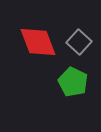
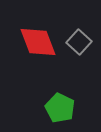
green pentagon: moved 13 px left, 26 px down
